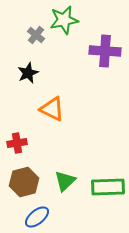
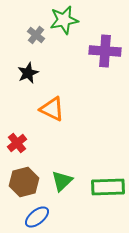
red cross: rotated 30 degrees counterclockwise
green triangle: moved 3 px left
